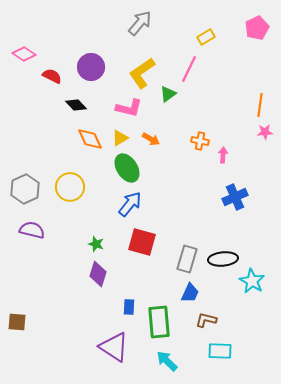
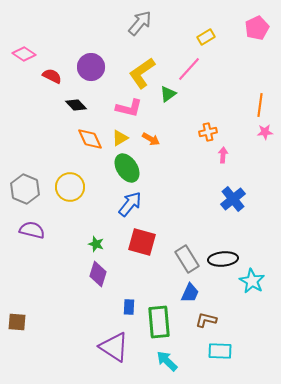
pink line: rotated 16 degrees clockwise
orange cross: moved 8 px right, 9 px up; rotated 24 degrees counterclockwise
gray hexagon: rotated 12 degrees counterclockwise
blue cross: moved 2 px left, 2 px down; rotated 15 degrees counterclockwise
gray rectangle: rotated 48 degrees counterclockwise
